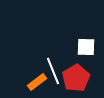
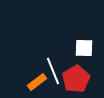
white square: moved 2 px left, 1 px down
red pentagon: moved 1 px down
